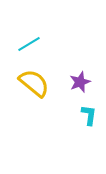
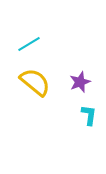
yellow semicircle: moved 1 px right, 1 px up
